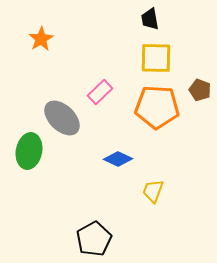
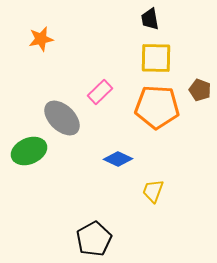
orange star: rotated 20 degrees clockwise
green ellipse: rotated 56 degrees clockwise
